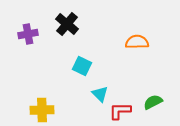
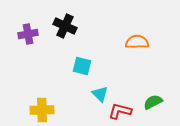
black cross: moved 2 px left, 2 px down; rotated 15 degrees counterclockwise
cyan square: rotated 12 degrees counterclockwise
red L-shape: rotated 15 degrees clockwise
